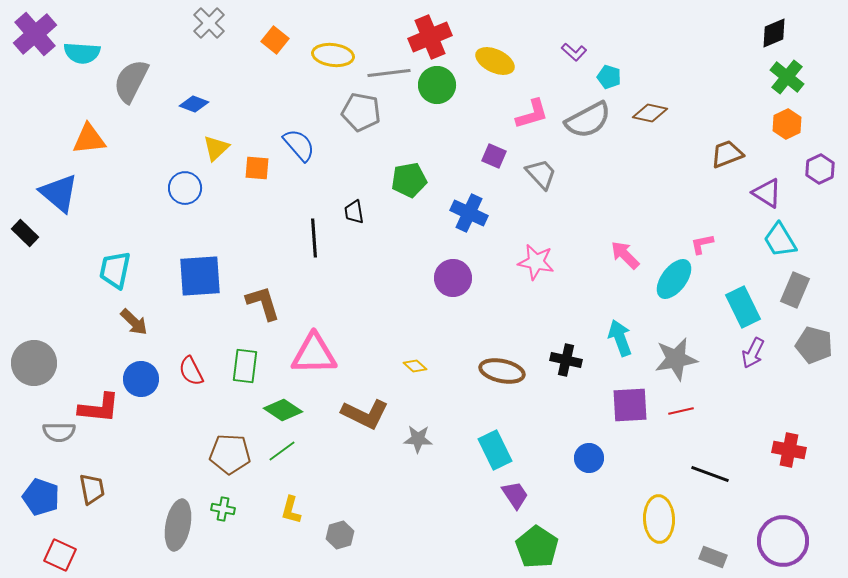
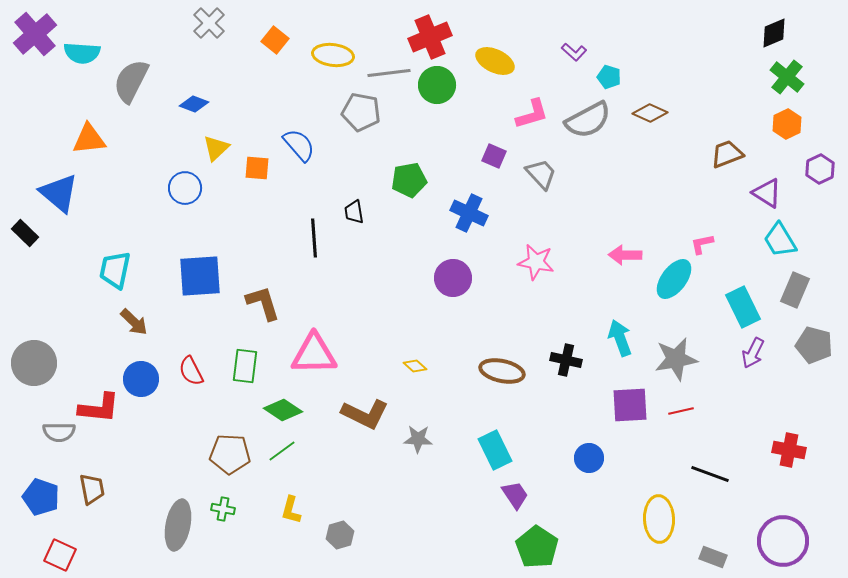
brown diamond at (650, 113): rotated 12 degrees clockwise
pink arrow at (625, 255): rotated 44 degrees counterclockwise
